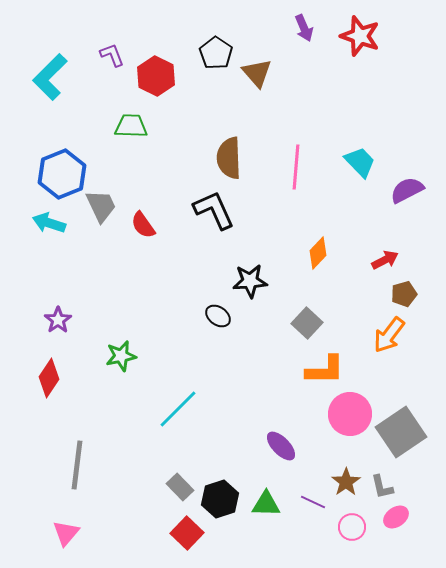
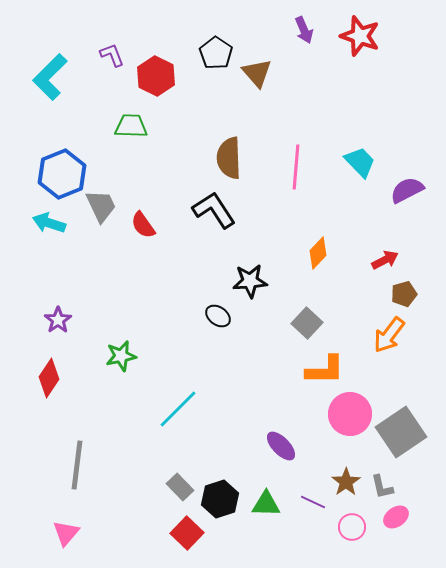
purple arrow at (304, 28): moved 2 px down
black L-shape at (214, 210): rotated 9 degrees counterclockwise
